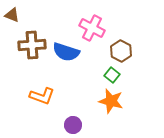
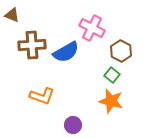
blue semicircle: rotated 48 degrees counterclockwise
